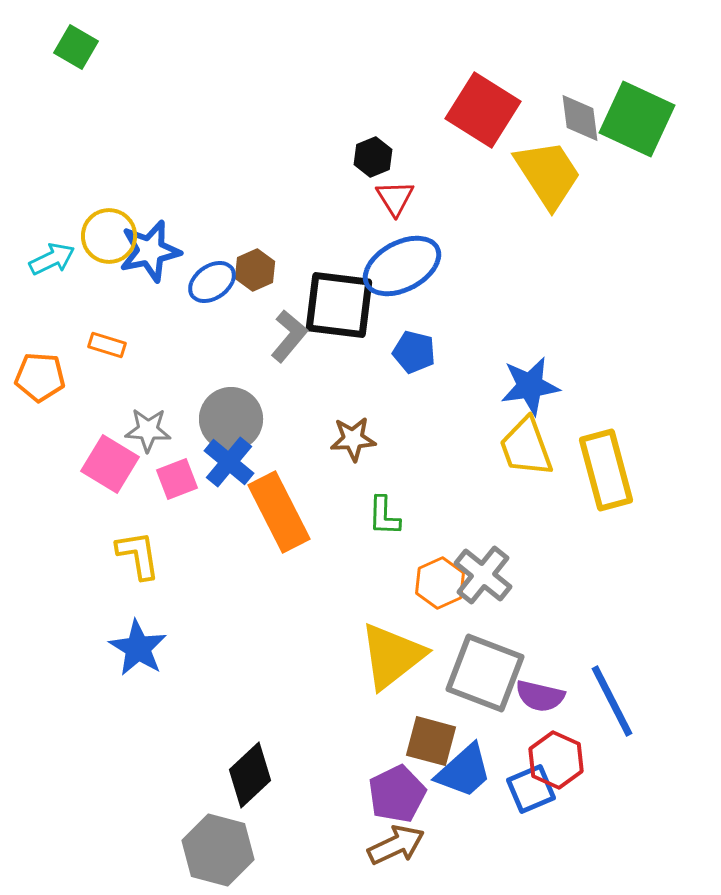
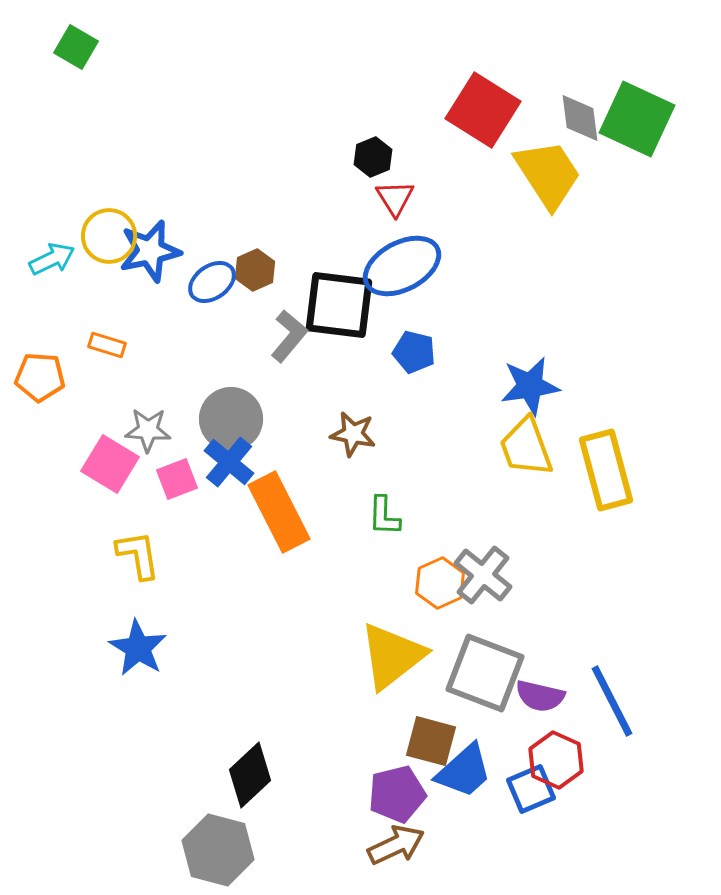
brown star at (353, 439): moved 5 px up; rotated 15 degrees clockwise
purple pentagon at (397, 794): rotated 12 degrees clockwise
